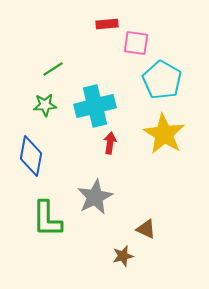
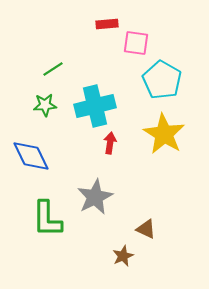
blue diamond: rotated 36 degrees counterclockwise
brown star: rotated 10 degrees counterclockwise
